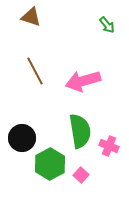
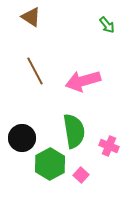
brown triangle: rotated 15 degrees clockwise
green semicircle: moved 6 px left
